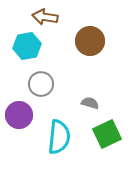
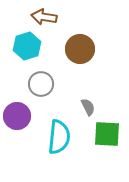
brown arrow: moved 1 px left
brown circle: moved 10 px left, 8 px down
cyan hexagon: rotated 8 degrees counterclockwise
gray semicircle: moved 2 px left, 4 px down; rotated 48 degrees clockwise
purple circle: moved 2 px left, 1 px down
green square: rotated 28 degrees clockwise
